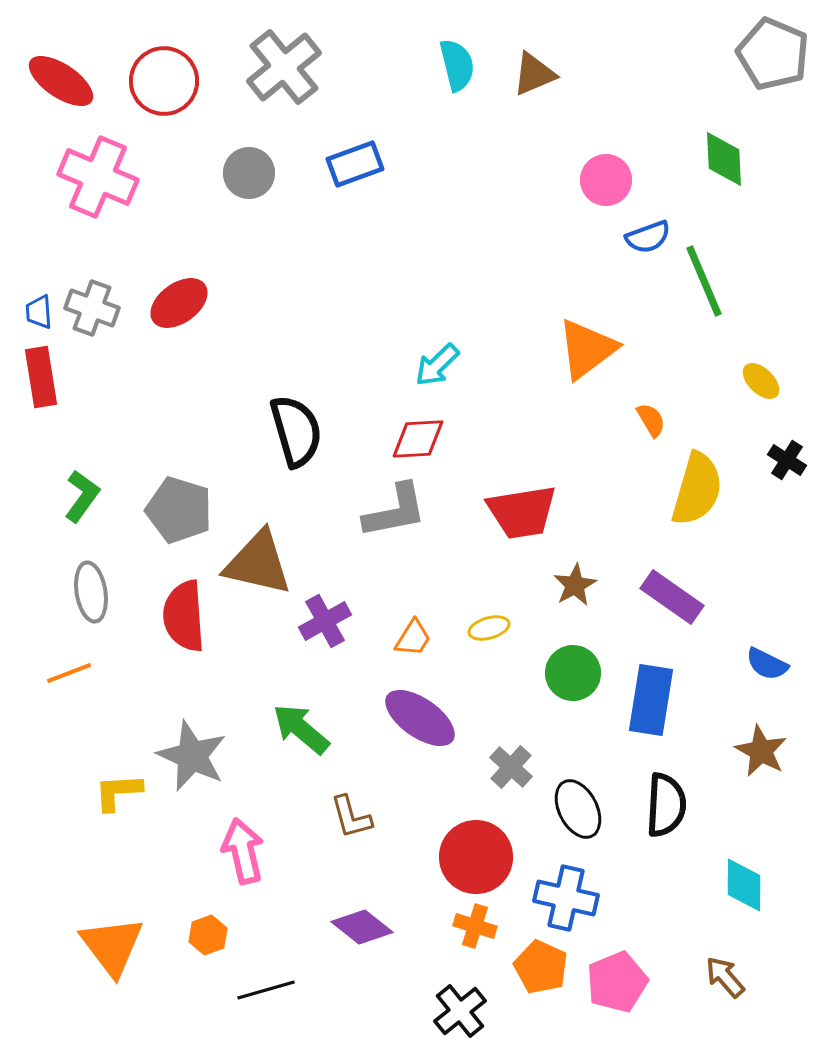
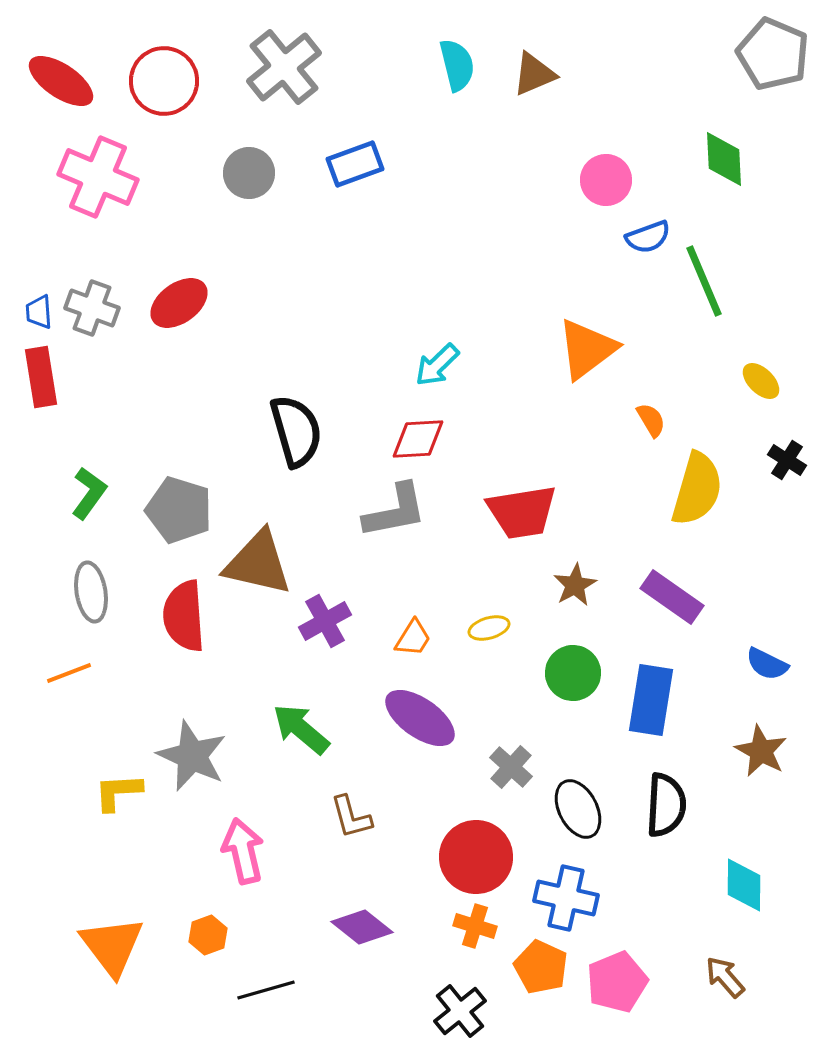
green L-shape at (82, 496): moved 7 px right, 3 px up
